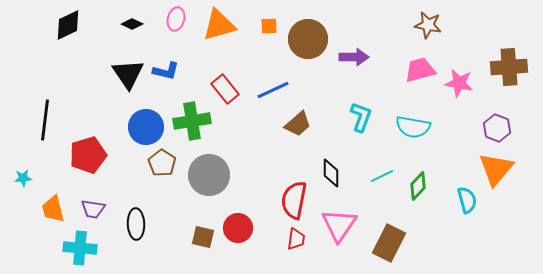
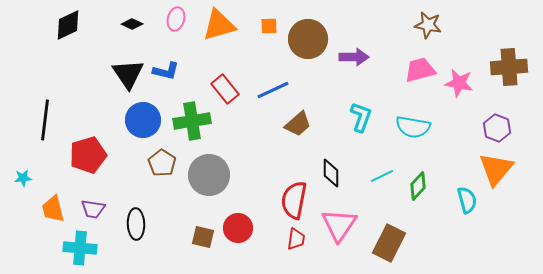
blue circle at (146, 127): moved 3 px left, 7 px up
